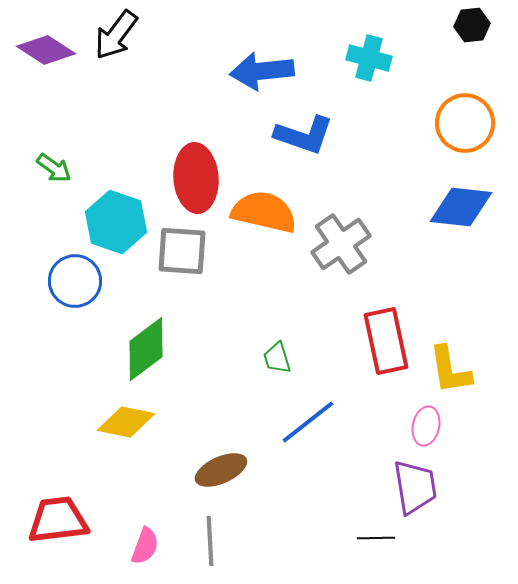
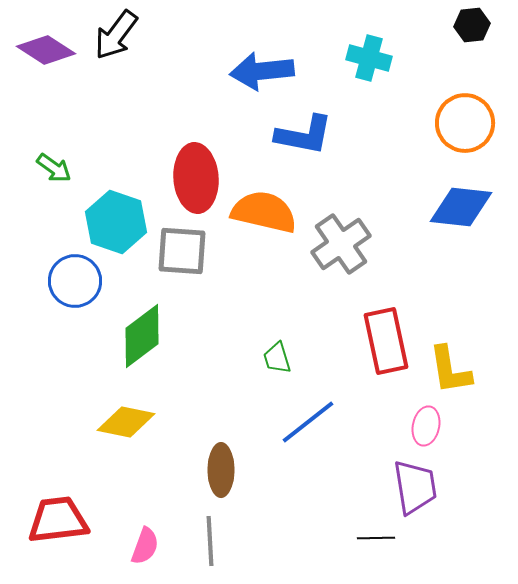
blue L-shape: rotated 8 degrees counterclockwise
green diamond: moved 4 px left, 13 px up
brown ellipse: rotated 66 degrees counterclockwise
